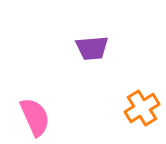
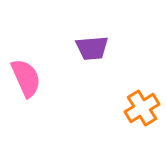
pink semicircle: moved 9 px left, 39 px up
